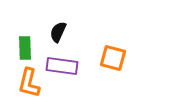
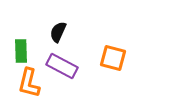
green rectangle: moved 4 px left, 3 px down
purple rectangle: rotated 20 degrees clockwise
